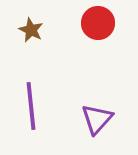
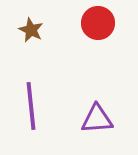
purple triangle: rotated 44 degrees clockwise
